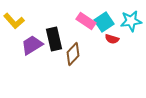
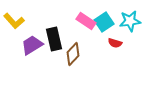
cyan star: moved 1 px left
red semicircle: moved 3 px right, 4 px down
